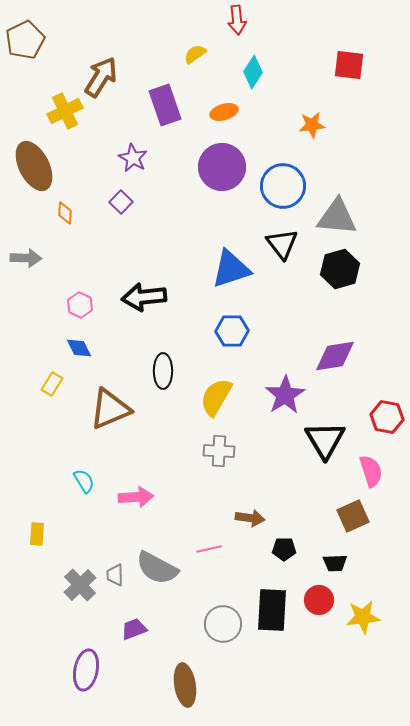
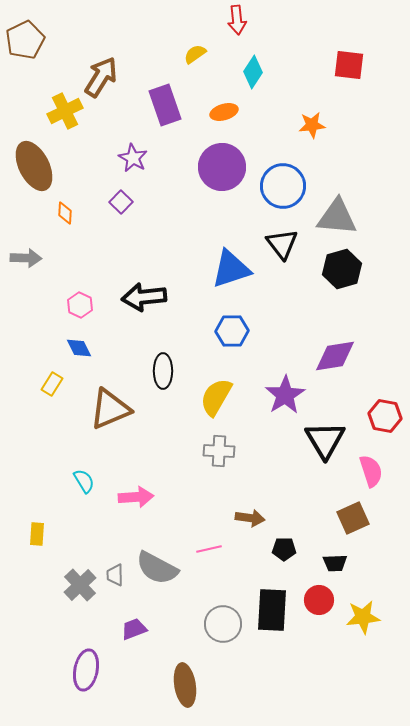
black hexagon at (340, 269): moved 2 px right
red hexagon at (387, 417): moved 2 px left, 1 px up
brown square at (353, 516): moved 2 px down
